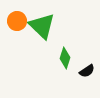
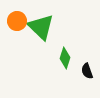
green triangle: moved 1 px left, 1 px down
black semicircle: rotated 105 degrees clockwise
